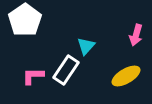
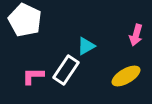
white pentagon: rotated 12 degrees counterclockwise
cyan triangle: rotated 18 degrees clockwise
